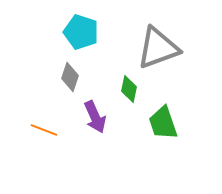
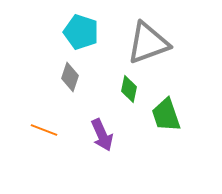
gray triangle: moved 10 px left, 5 px up
purple arrow: moved 7 px right, 18 px down
green trapezoid: moved 3 px right, 8 px up
